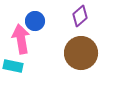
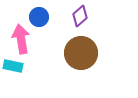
blue circle: moved 4 px right, 4 px up
